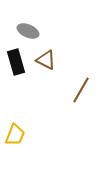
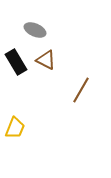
gray ellipse: moved 7 px right, 1 px up
black rectangle: rotated 15 degrees counterclockwise
yellow trapezoid: moved 7 px up
